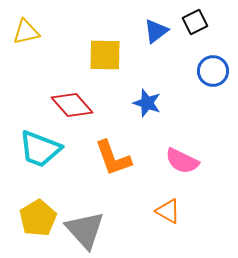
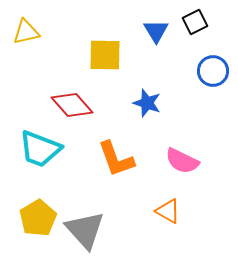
blue triangle: rotated 24 degrees counterclockwise
orange L-shape: moved 3 px right, 1 px down
